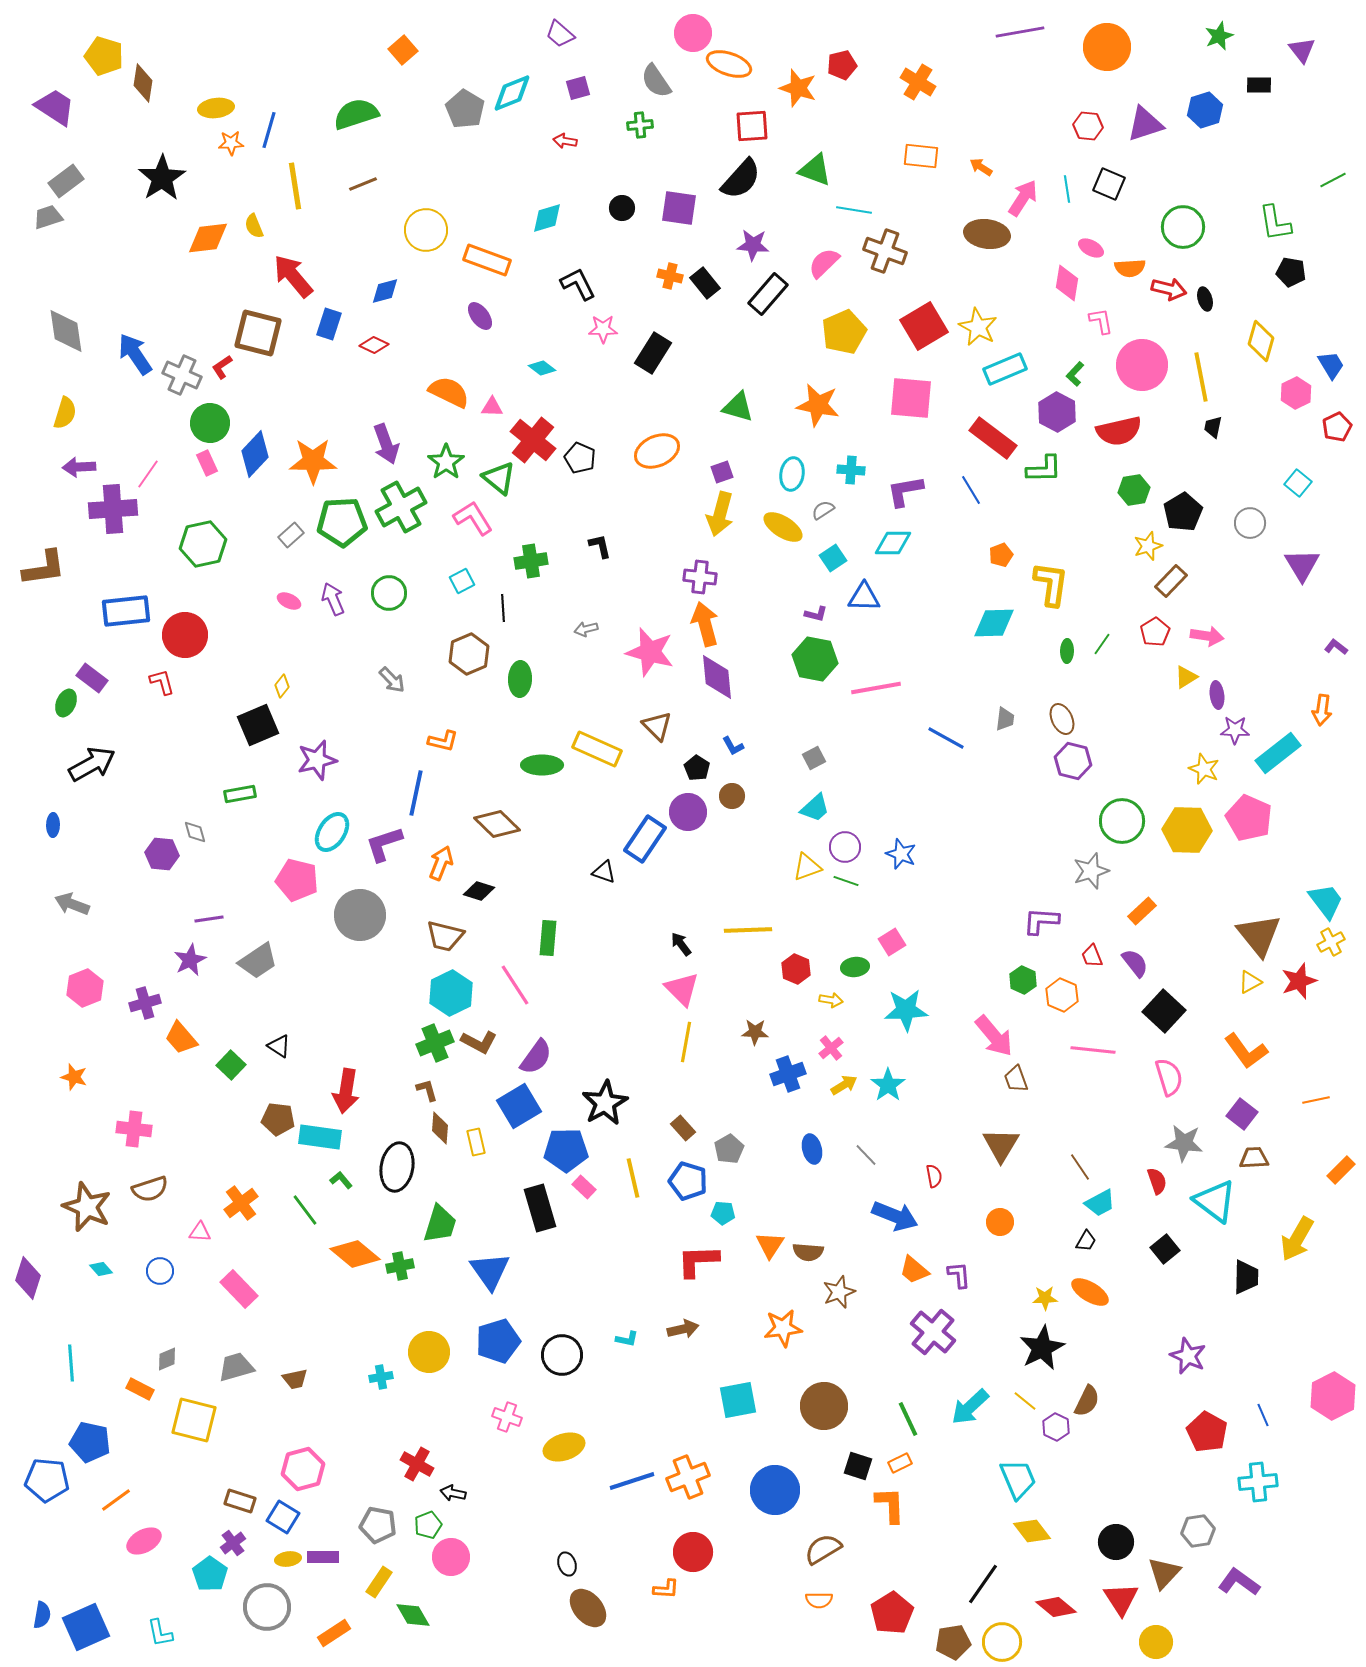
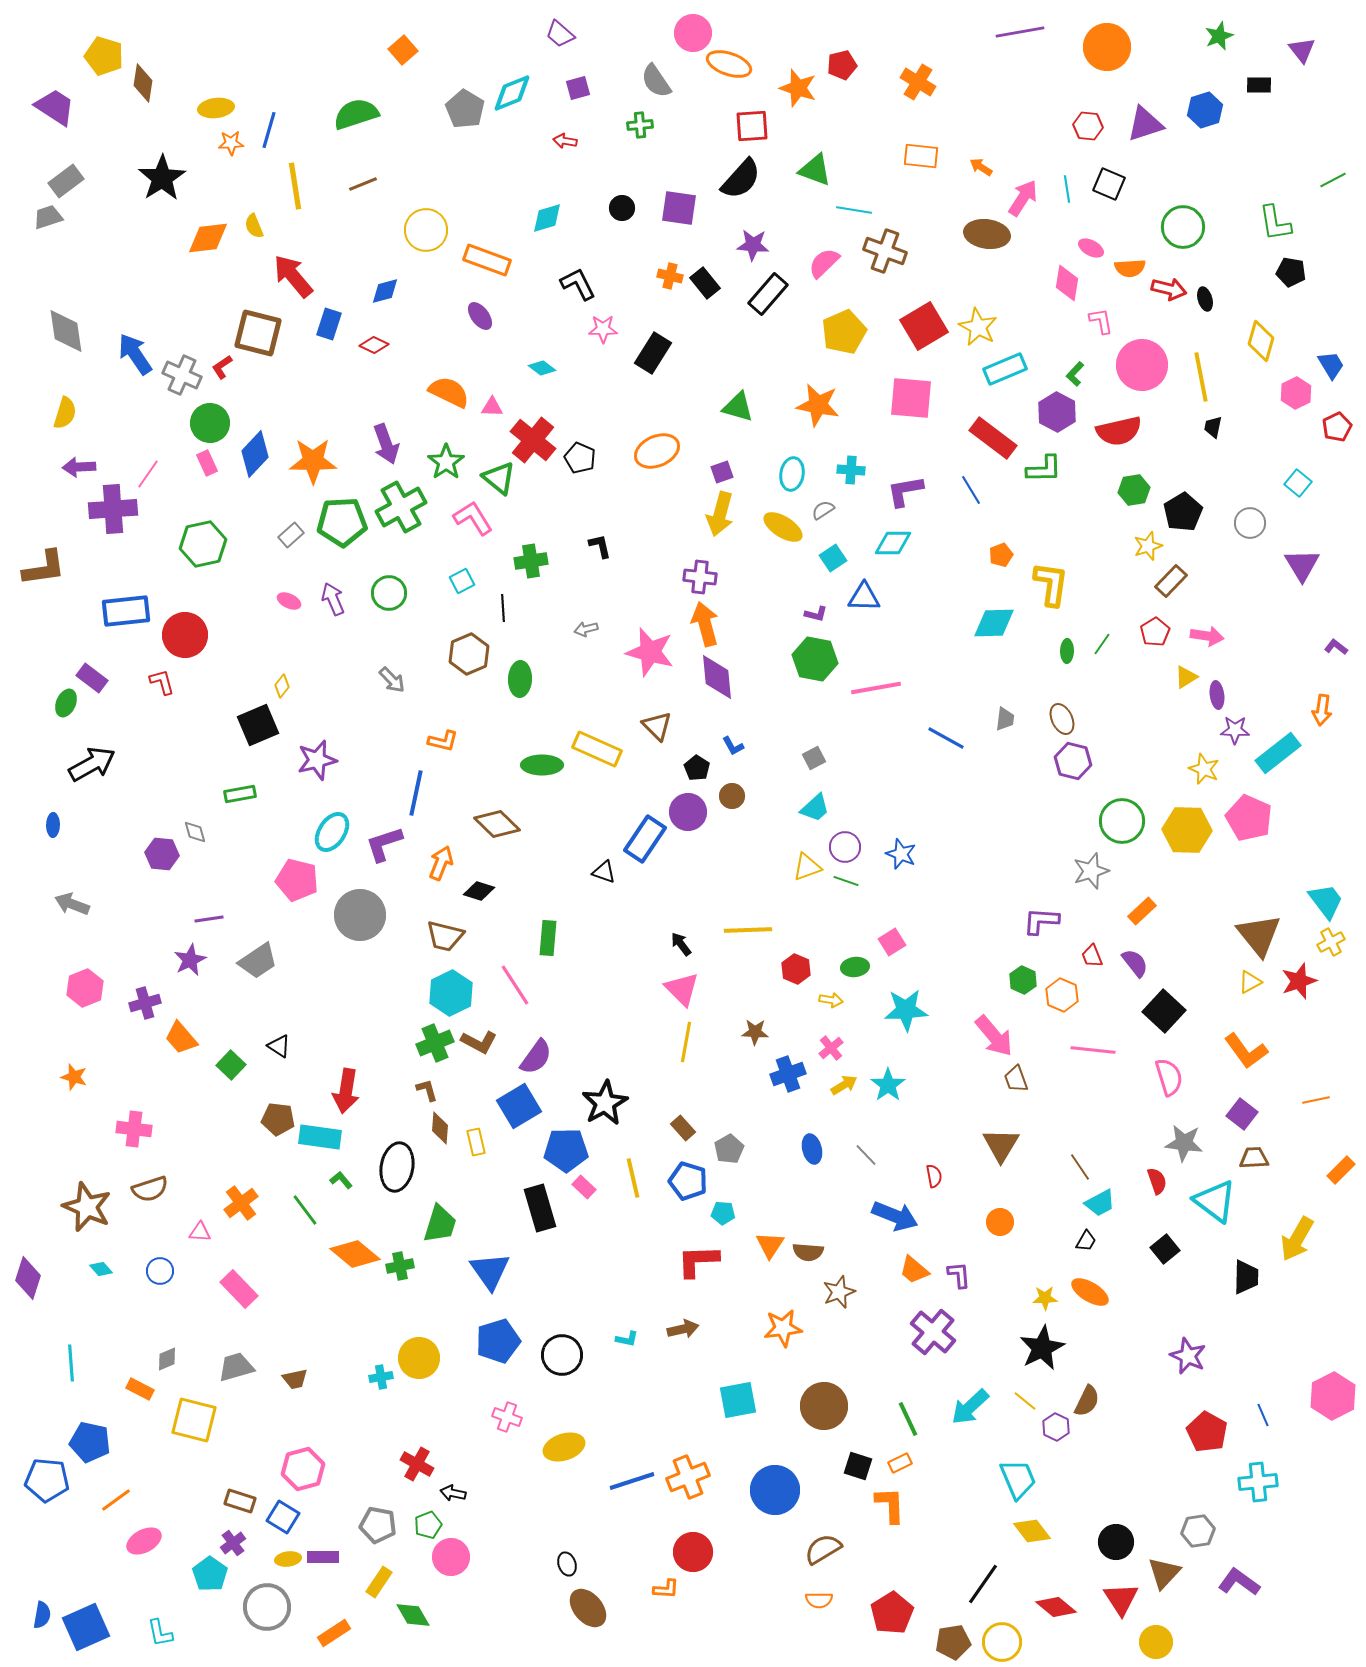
yellow circle at (429, 1352): moved 10 px left, 6 px down
